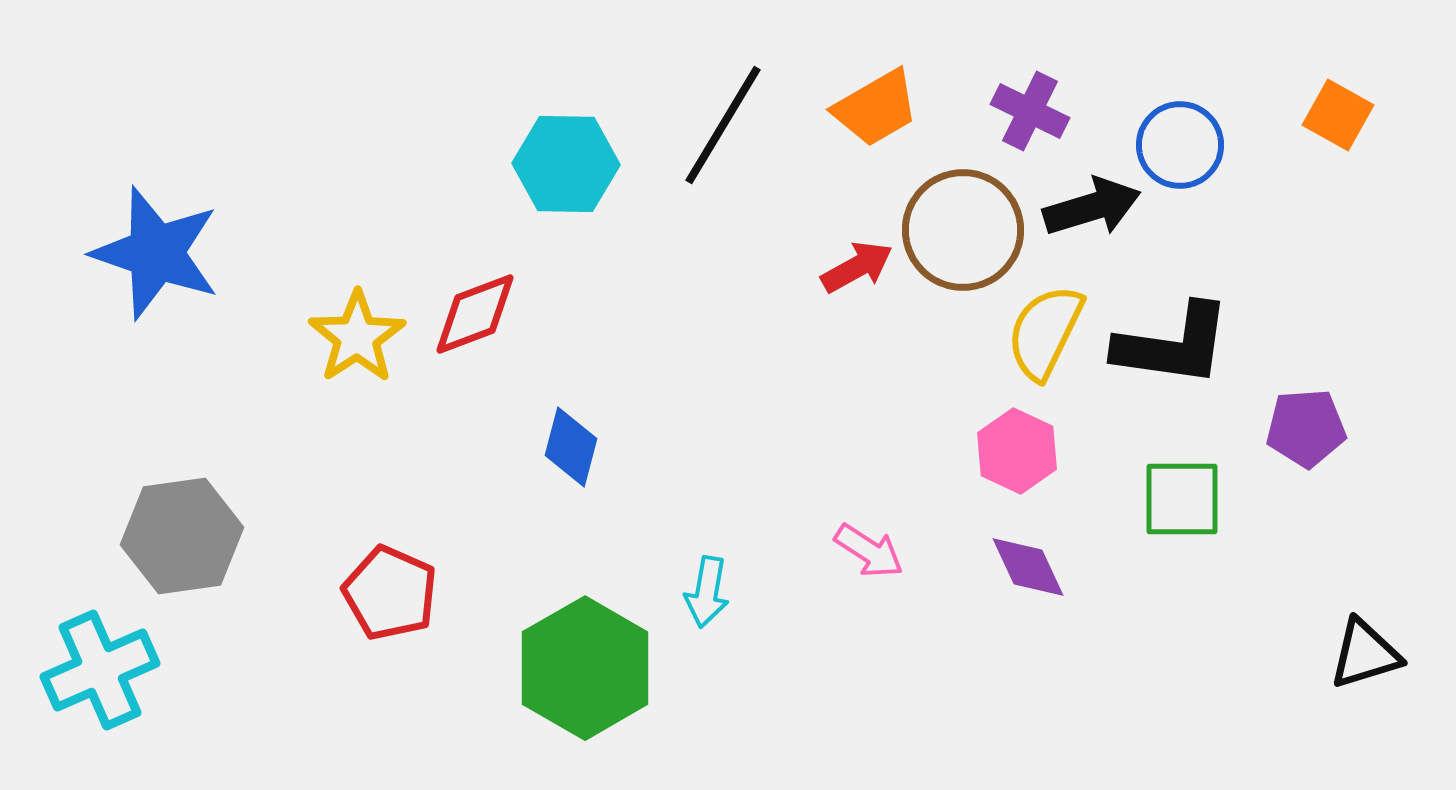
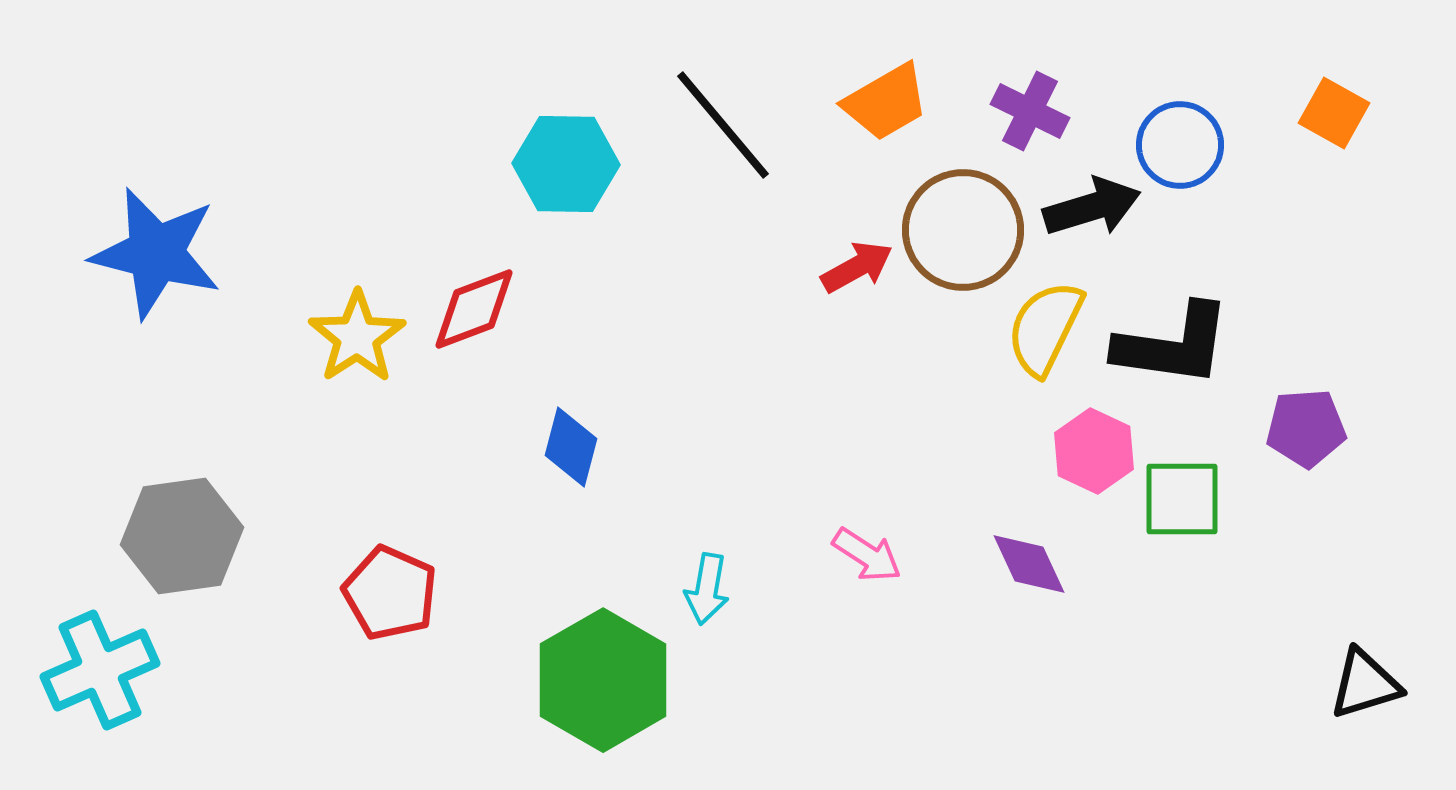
orange trapezoid: moved 10 px right, 6 px up
orange square: moved 4 px left, 2 px up
black line: rotated 71 degrees counterclockwise
blue star: rotated 5 degrees counterclockwise
red diamond: moved 1 px left, 5 px up
yellow semicircle: moved 4 px up
pink hexagon: moved 77 px right
pink arrow: moved 2 px left, 4 px down
purple diamond: moved 1 px right, 3 px up
cyan arrow: moved 3 px up
black triangle: moved 30 px down
green hexagon: moved 18 px right, 12 px down
